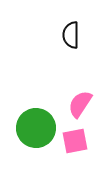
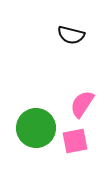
black semicircle: rotated 76 degrees counterclockwise
pink semicircle: moved 2 px right
